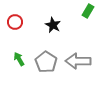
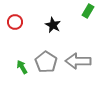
green arrow: moved 3 px right, 8 px down
